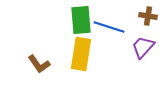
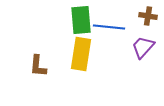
blue line: rotated 12 degrees counterclockwise
brown L-shape: moved 1 px left, 2 px down; rotated 40 degrees clockwise
